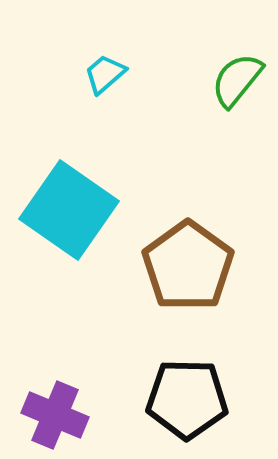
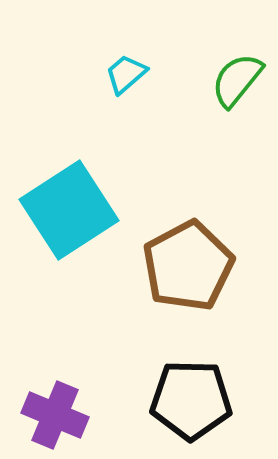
cyan trapezoid: moved 21 px right
cyan square: rotated 22 degrees clockwise
brown pentagon: rotated 8 degrees clockwise
black pentagon: moved 4 px right, 1 px down
